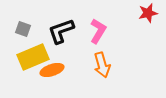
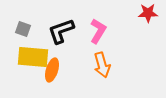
red star: rotated 12 degrees clockwise
yellow rectangle: rotated 28 degrees clockwise
orange ellipse: rotated 55 degrees counterclockwise
